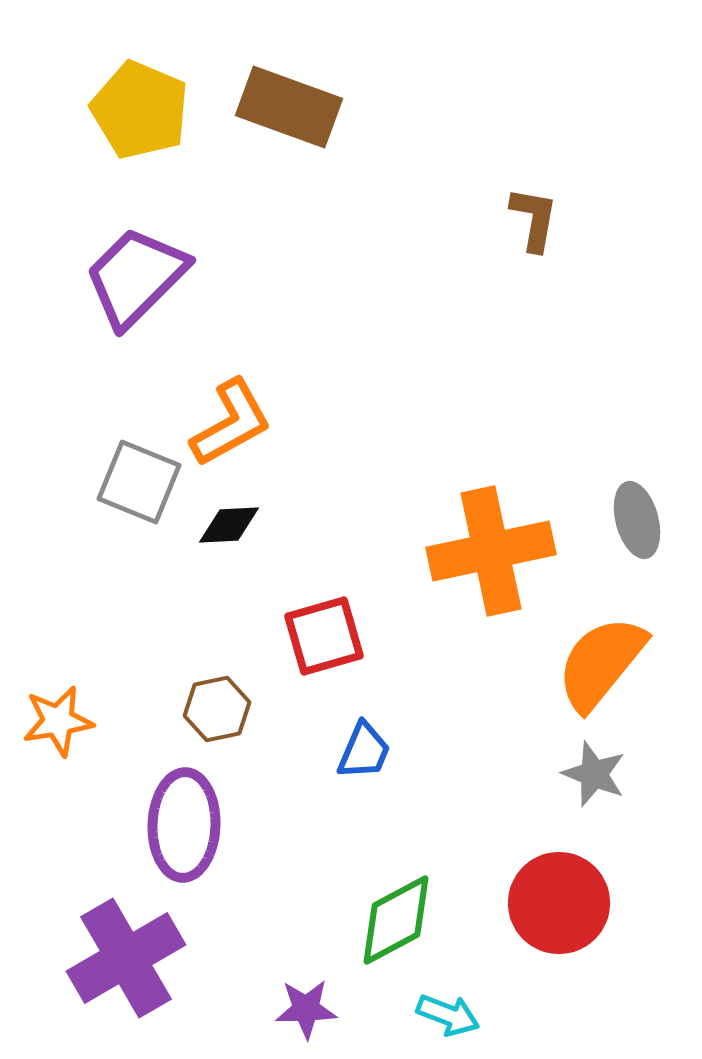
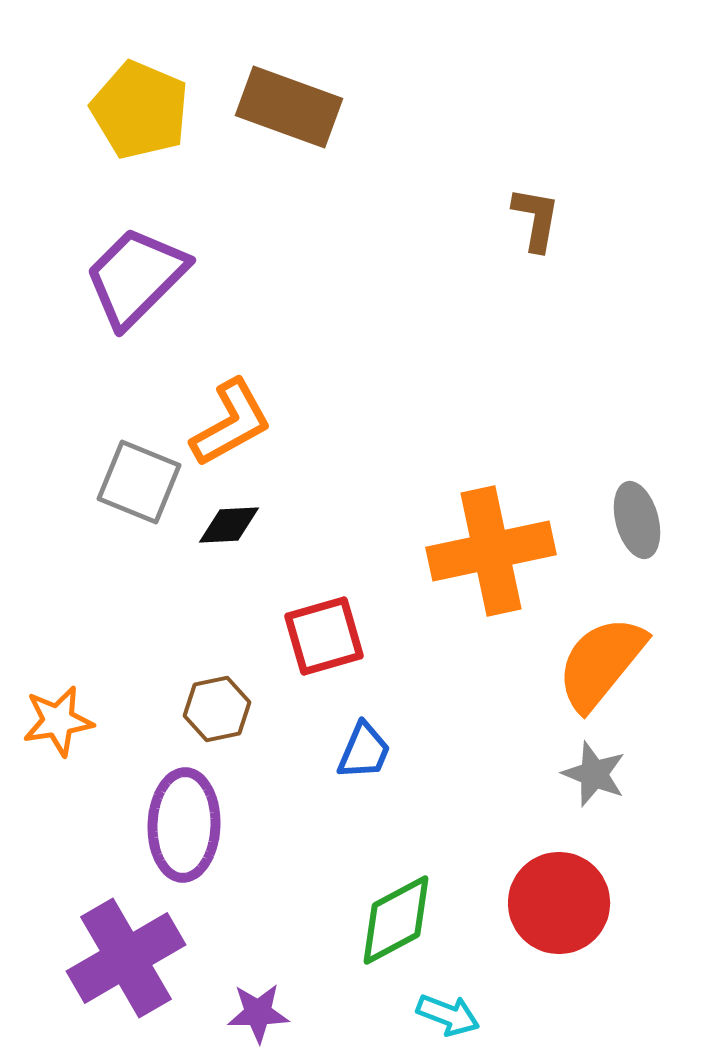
brown L-shape: moved 2 px right
purple star: moved 48 px left, 4 px down
